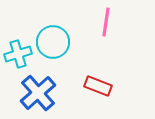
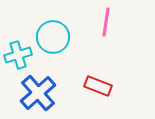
cyan circle: moved 5 px up
cyan cross: moved 1 px down
